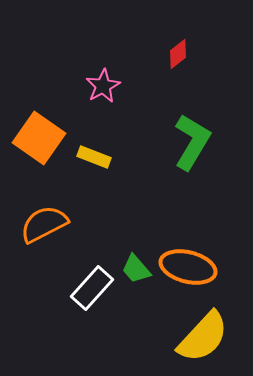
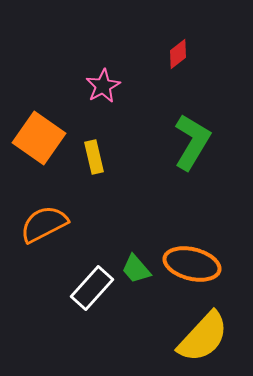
yellow rectangle: rotated 56 degrees clockwise
orange ellipse: moved 4 px right, 3 px up
